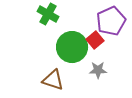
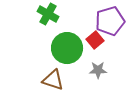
purple pentagon: moved 1 px left; rotated 8 degrees clockwise
green circle: moved 5 px left, 1 px down
